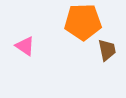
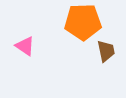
brown trapezoid: moved 1 px left, 1 px down
